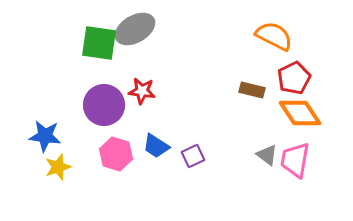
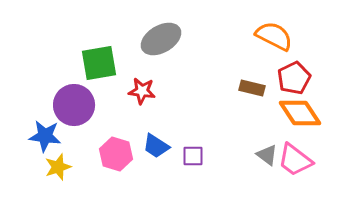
gray ellipse: moved 26 px right, 10 px down
green square: moved 20 px down; rotated 18 degrees counterclockwise
brown rectangle: moved 2 px up
purple circle: moved 30 px left
purple square: rotated 25 degrees clockwise
pink trapezoid: rotated 63 degrees counterclockwise
